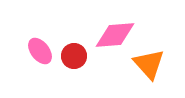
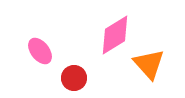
pink diamond: rotated 27 degrees counterclockwise
red circle: moved 22 px down
